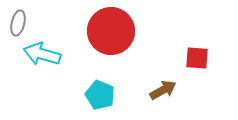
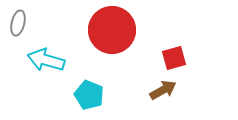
red circle: moved 1 px right, 1 px up
cyan arrow: moved 4 px right, 6 px down
red square: moved 23 px left; rotated 20 degrees counterclockwise
cyan pentagon: moved 11 px left
